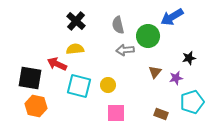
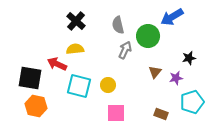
gray arrow: rotated 120 degrees clockwise
